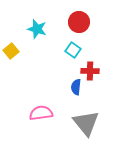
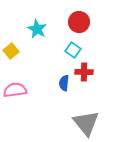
cyan star: rotated 12 degrees clockwise
red cross: moved 6 px left, 1 px down
blue semicircle: moved 12 px left, 4 px up
pink semicircle: moved 26 px left, 23 px up
